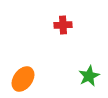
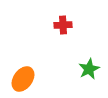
green star: moved 7 px up
